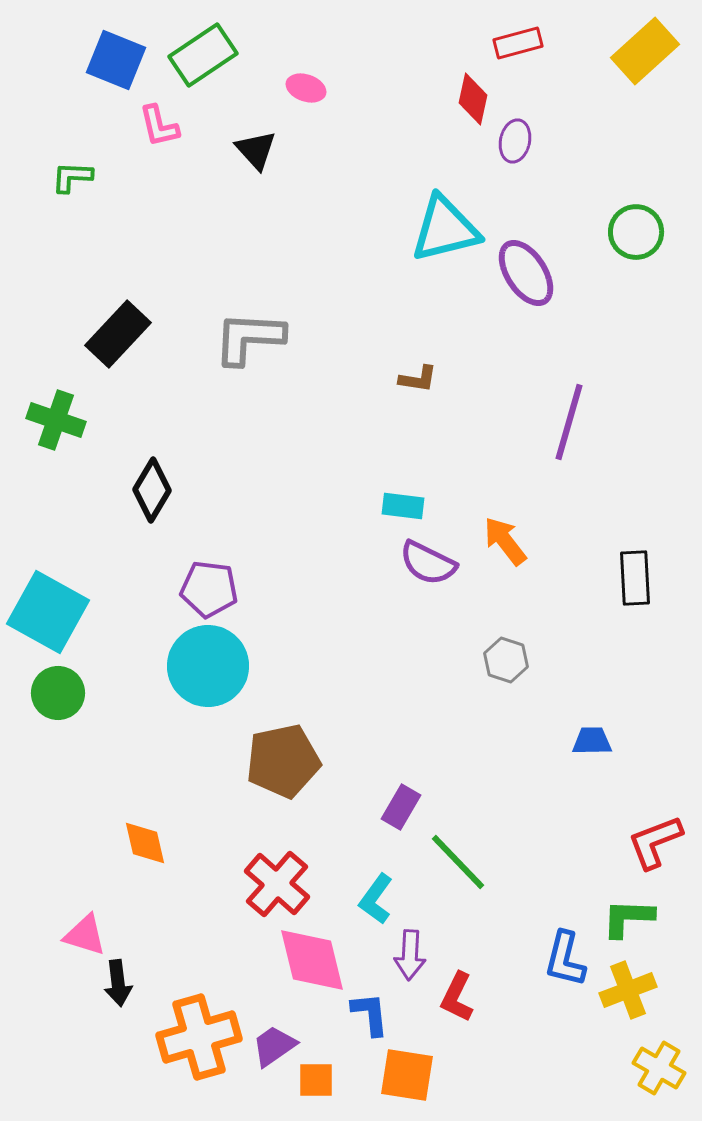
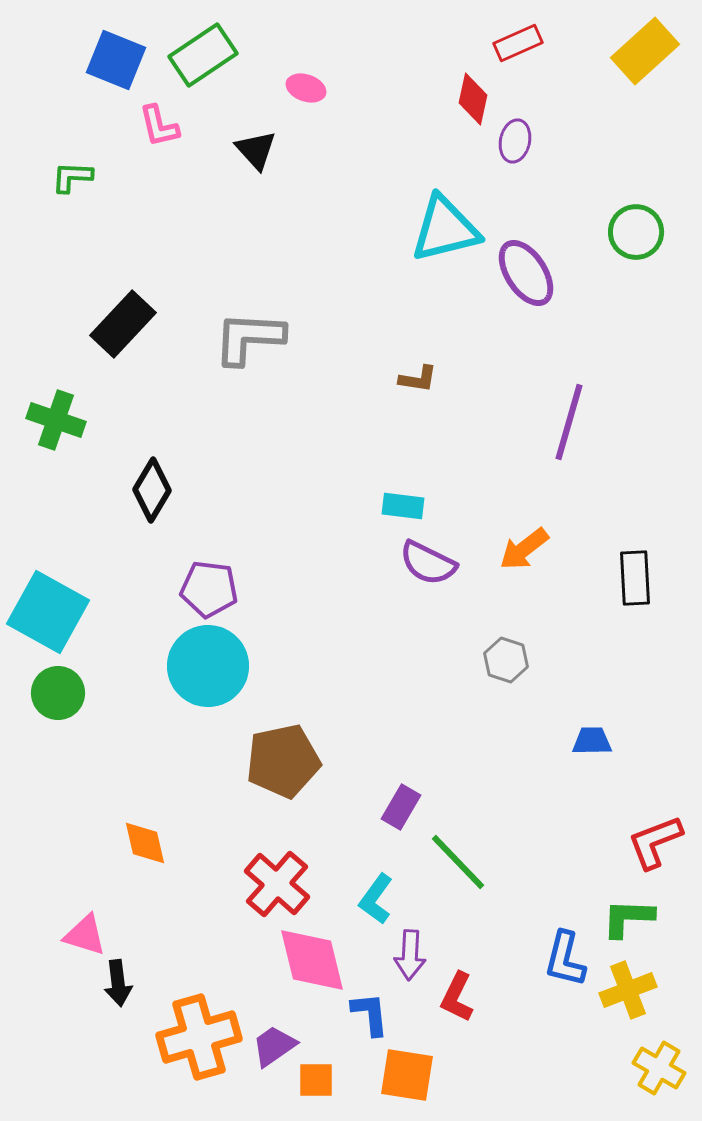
red rectangle at (518, 43): rotated 9 degrees counterclockwise
black rectangle at (118, 334): moved 5 px right, 10 px up
orange arrow at (505, 541): moved 19 px right, 8 px down; rotated 90 degrees counterclockwise
